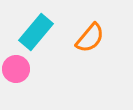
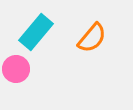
orange semicircle: moved 2 px right
